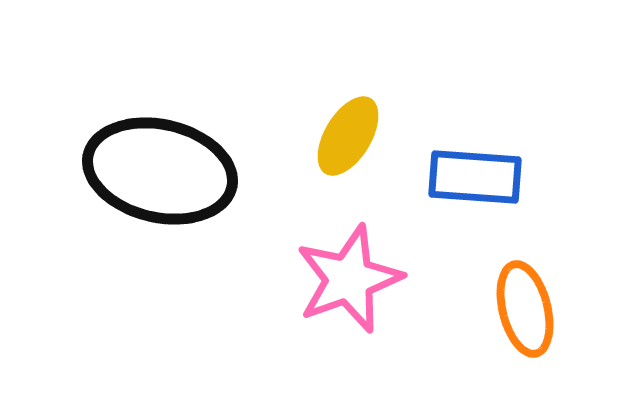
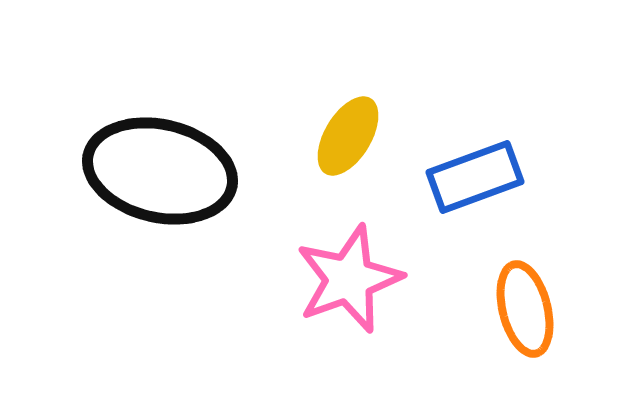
blue rectangle: rotated 24 degrees counterclockwise
